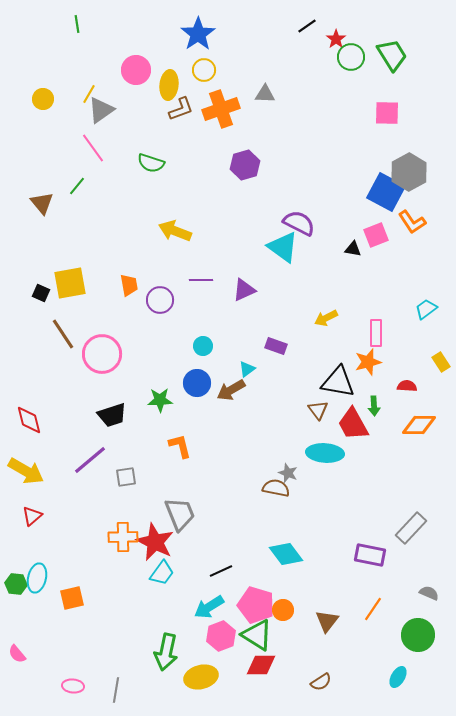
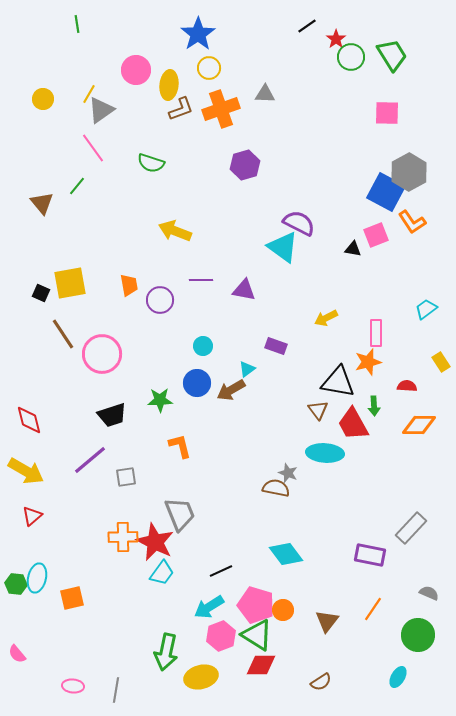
yellow circle at (204, 70): moved 5 px right, 2 px up
purple triangle at (244, 290): rotated 35 degrees clockwise
